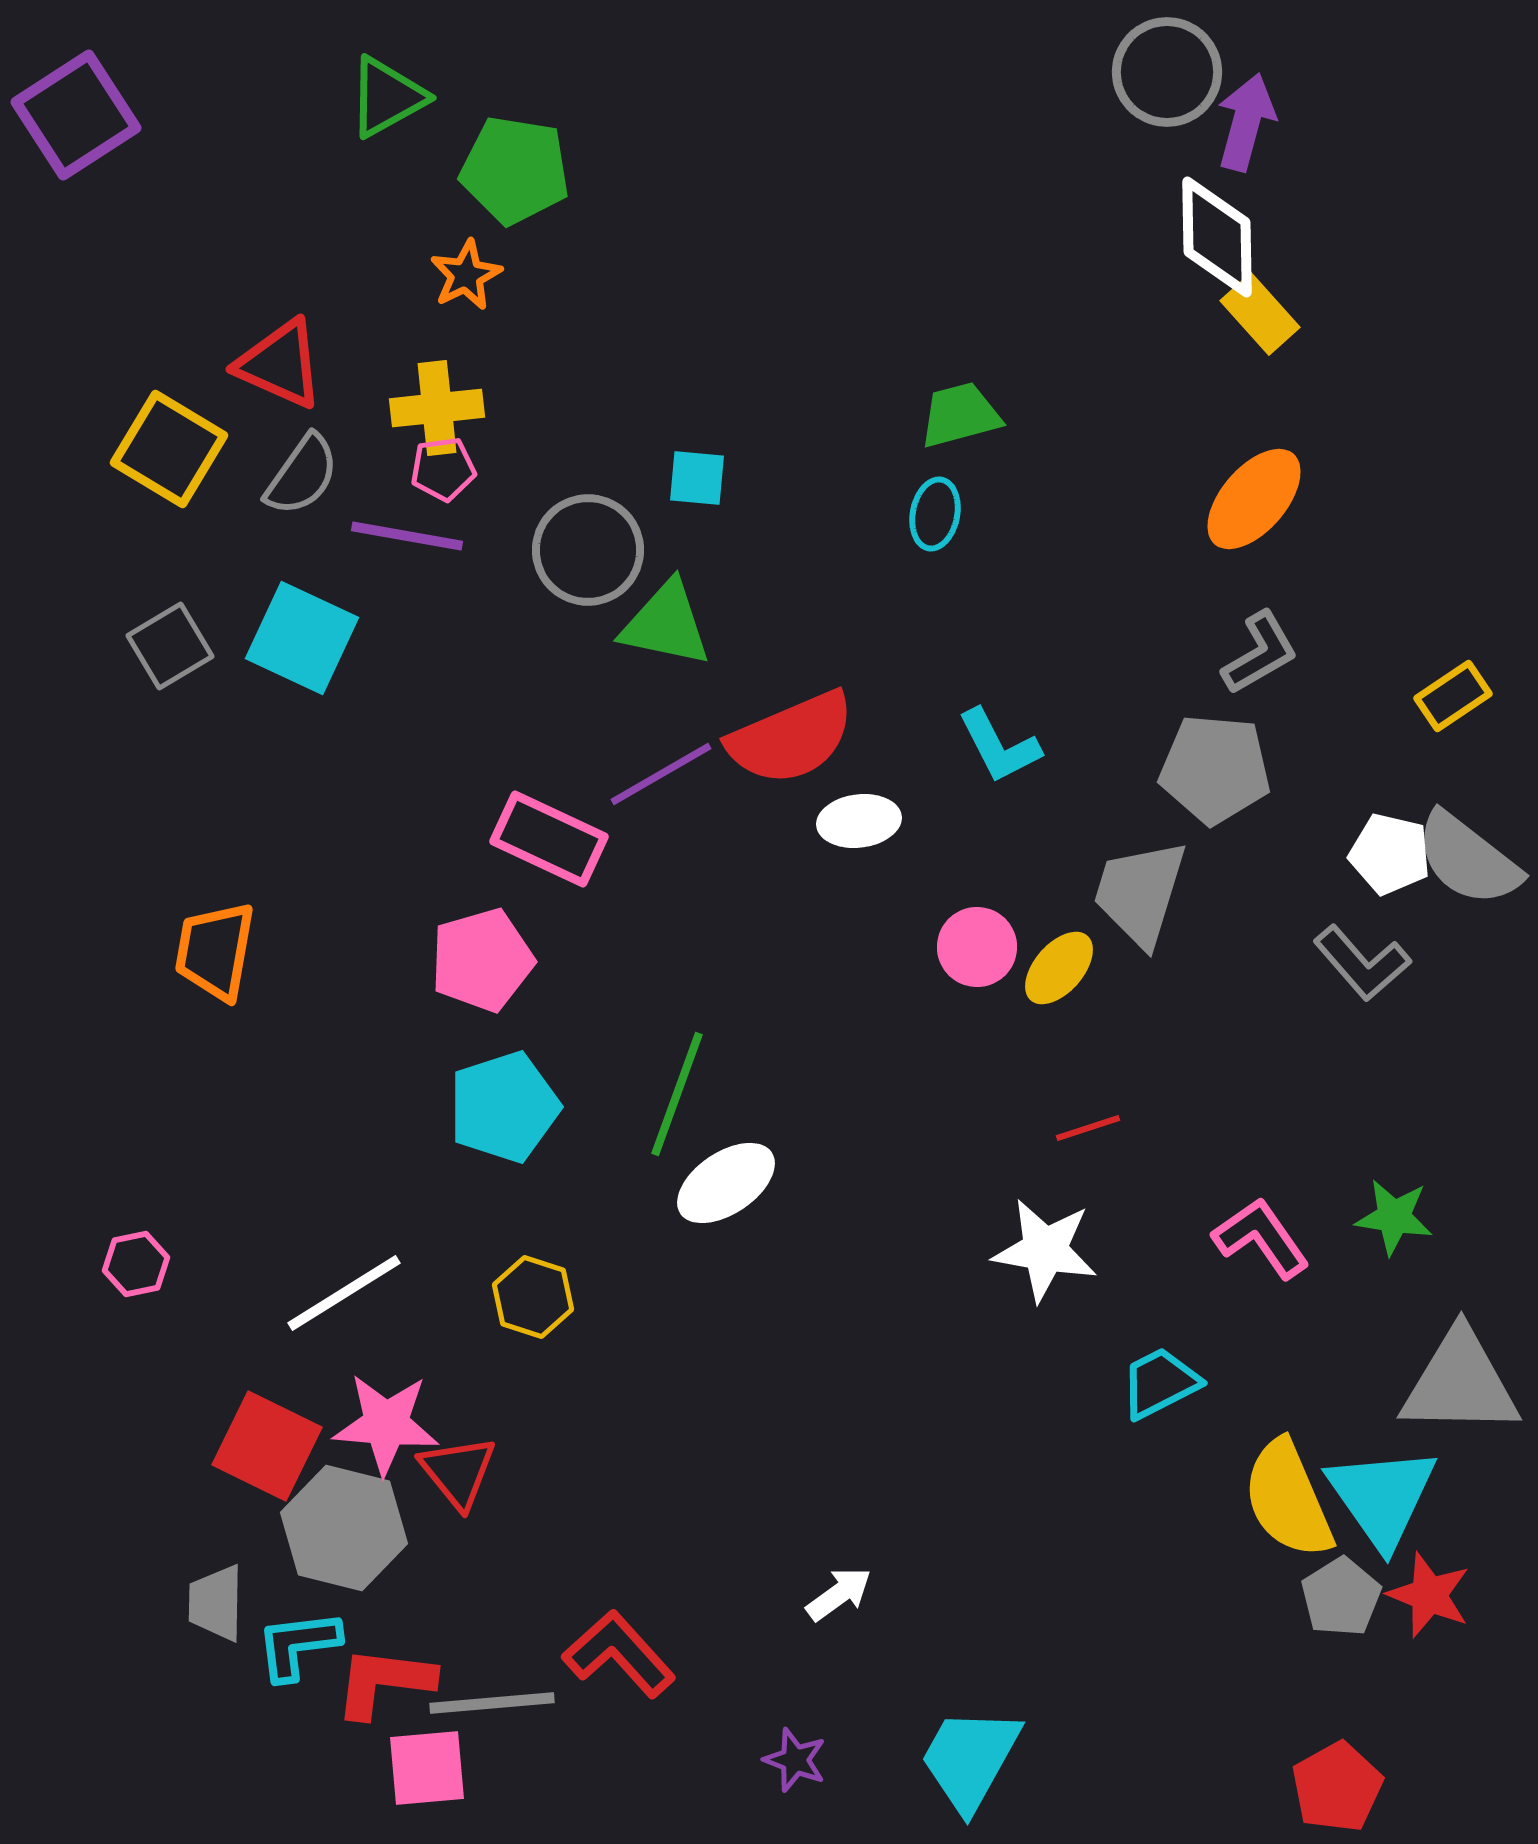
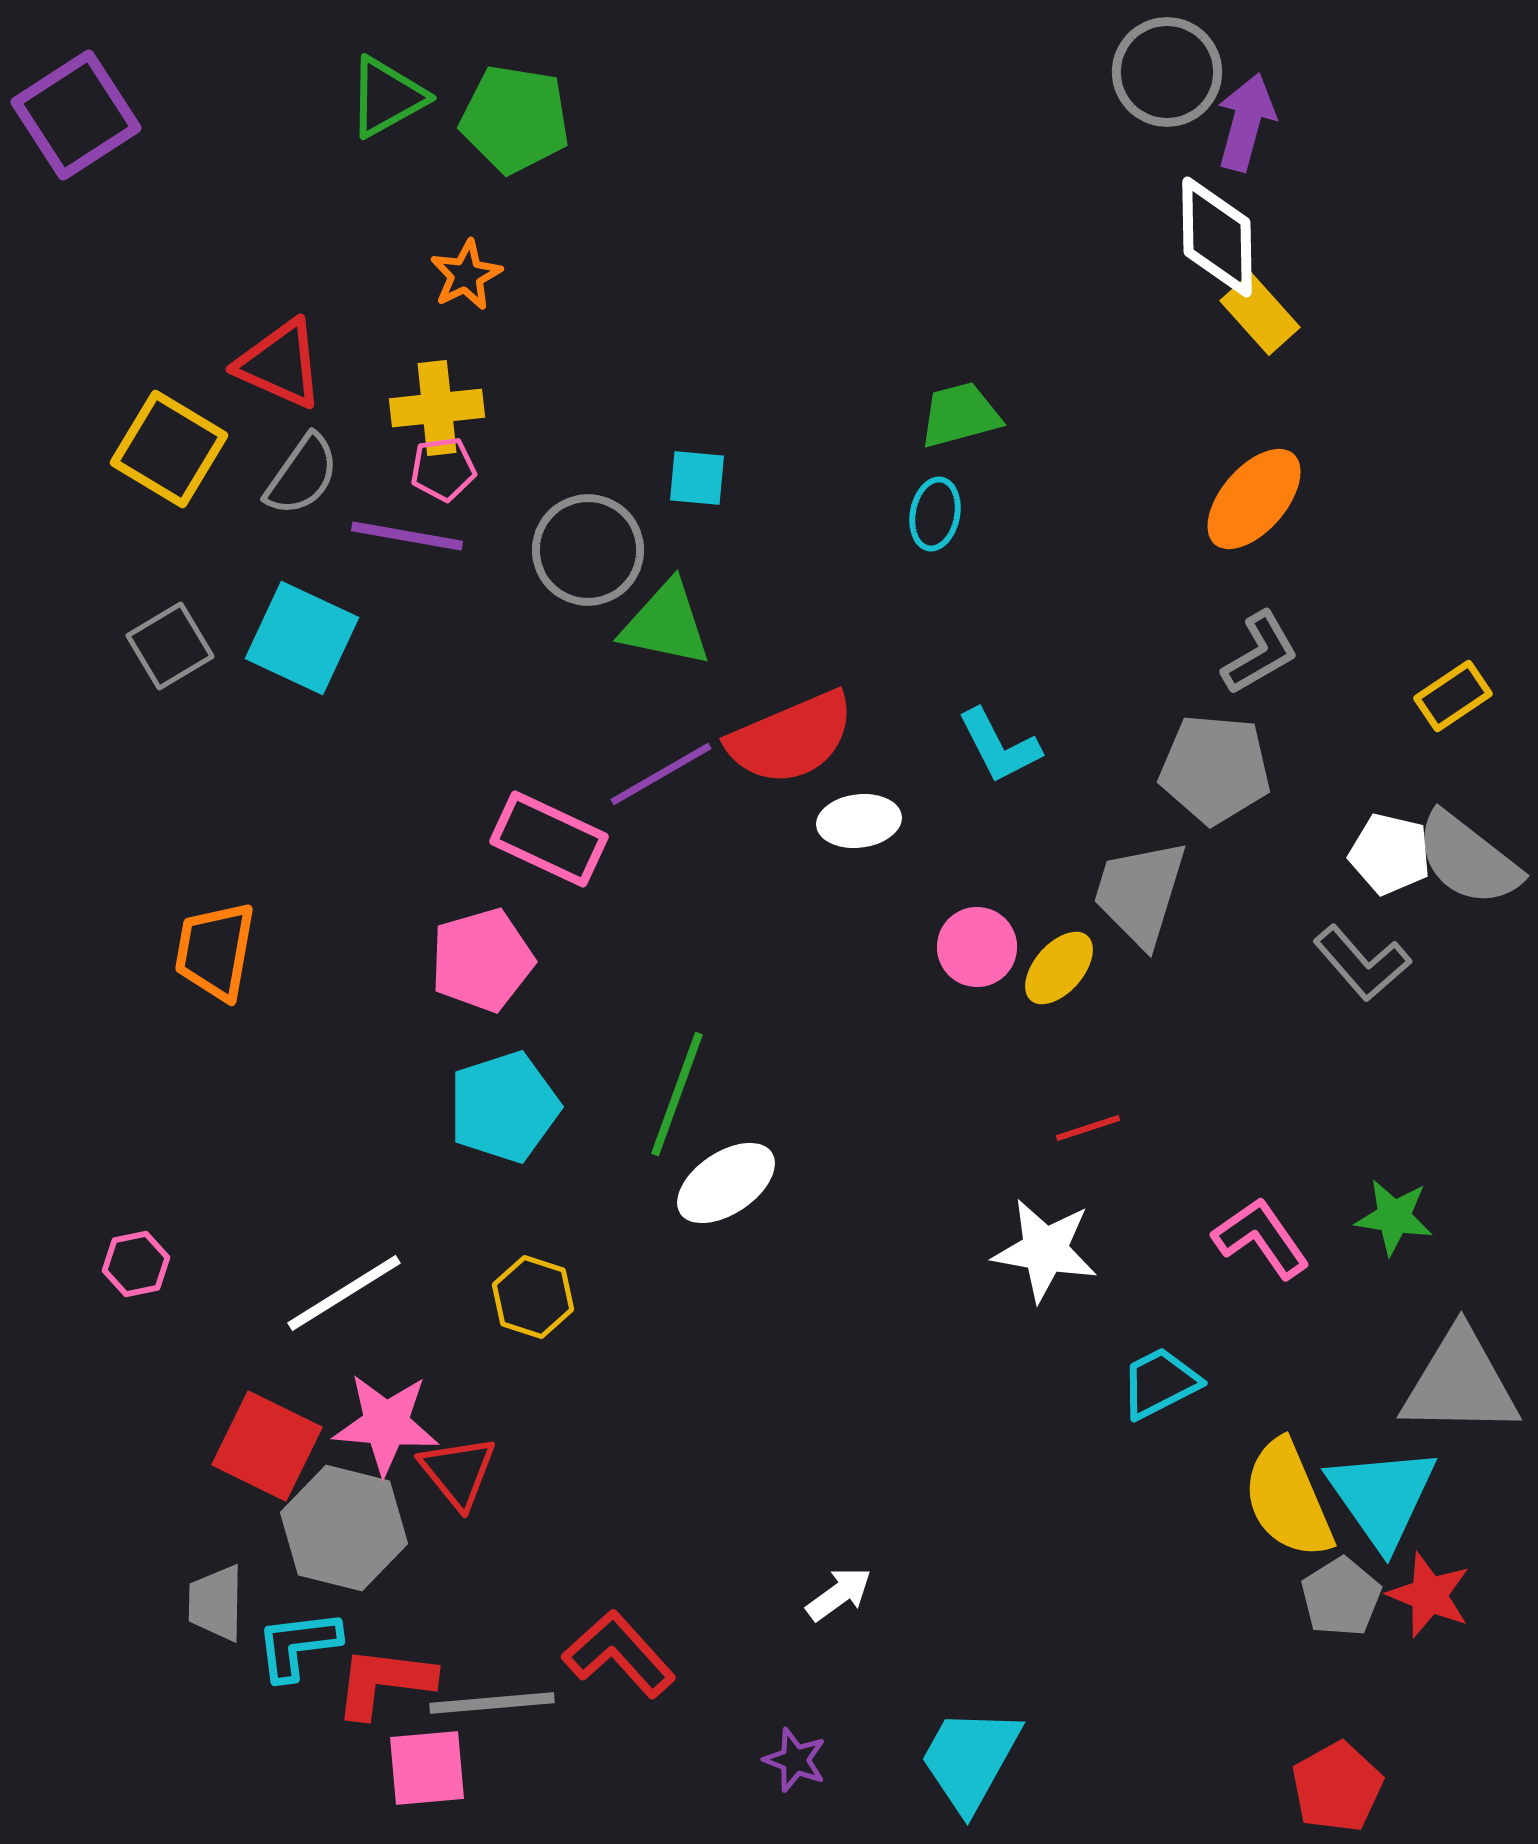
green pentagon at (515, 170): moved 51 px up
